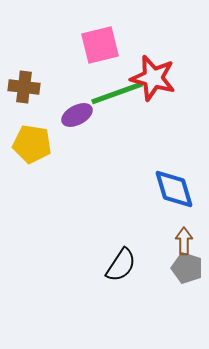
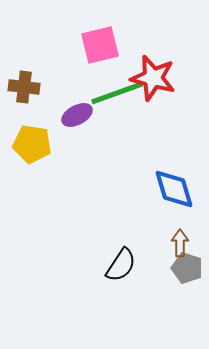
brown arrow: moved 4 px left, 2 px down
